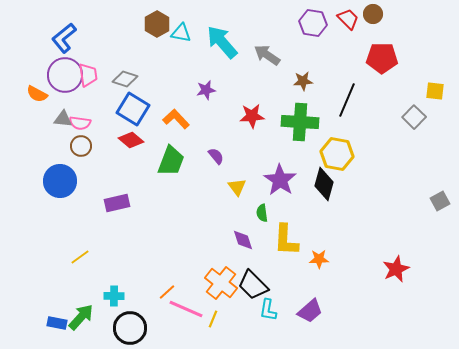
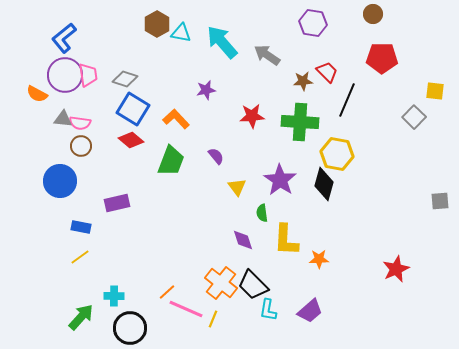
red trapezoid at (348, 19): moved 21 px left, 53 px down
gray square at (440, 201): rotated 24 degrees clockwise
blue rectangle at (57, 323): moved 24 px right, 96 px up
